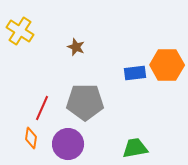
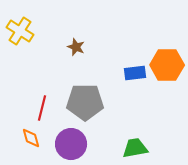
red line: rotated 10 degrees counterclockwise
orange diamond: rotated 25 degrees counterclockwise
purple circle: moved 3 px right
